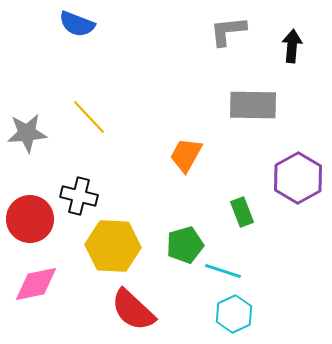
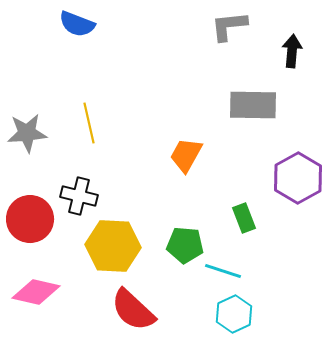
gray L-shape: moved 1 px right, 5 px up
black arrow: moved 5 px down
yellow line: moved 6 px down; rotated 30 degrees clockwise
green rectangle: moved 2 px right, 6 px down
green pentagon: rotated 21 degrees clockwise
pink diamond: moved 8 px down; rotated 24 degrees clockwise
